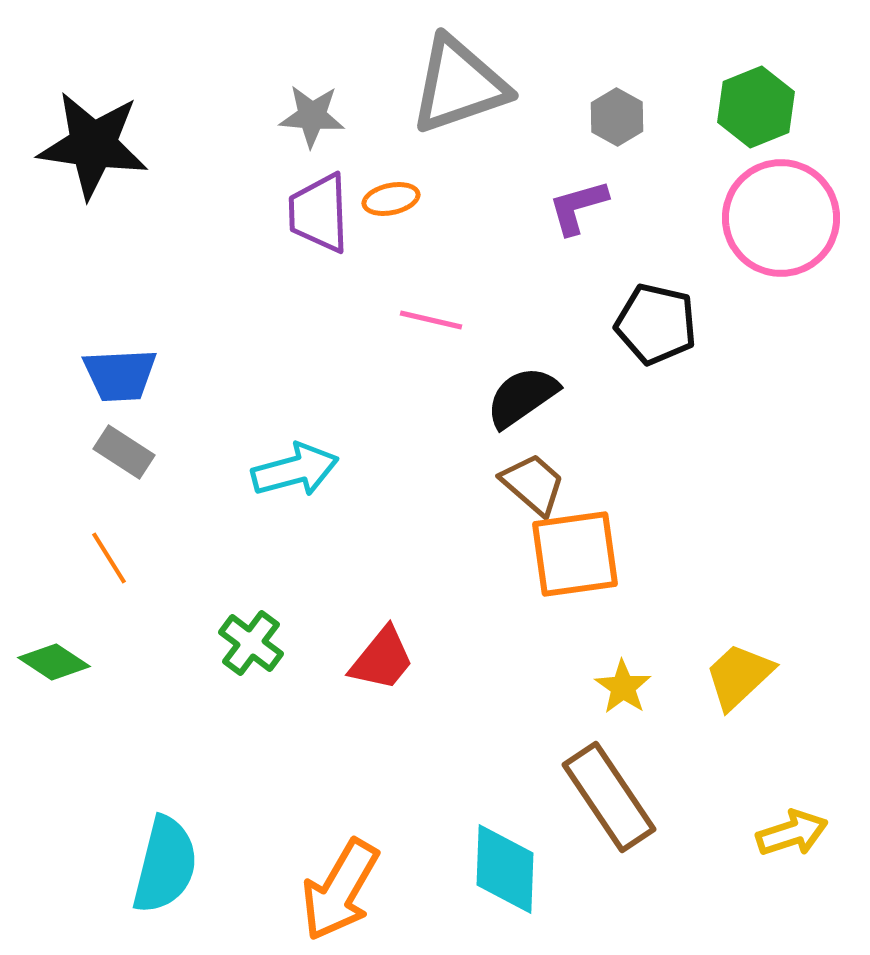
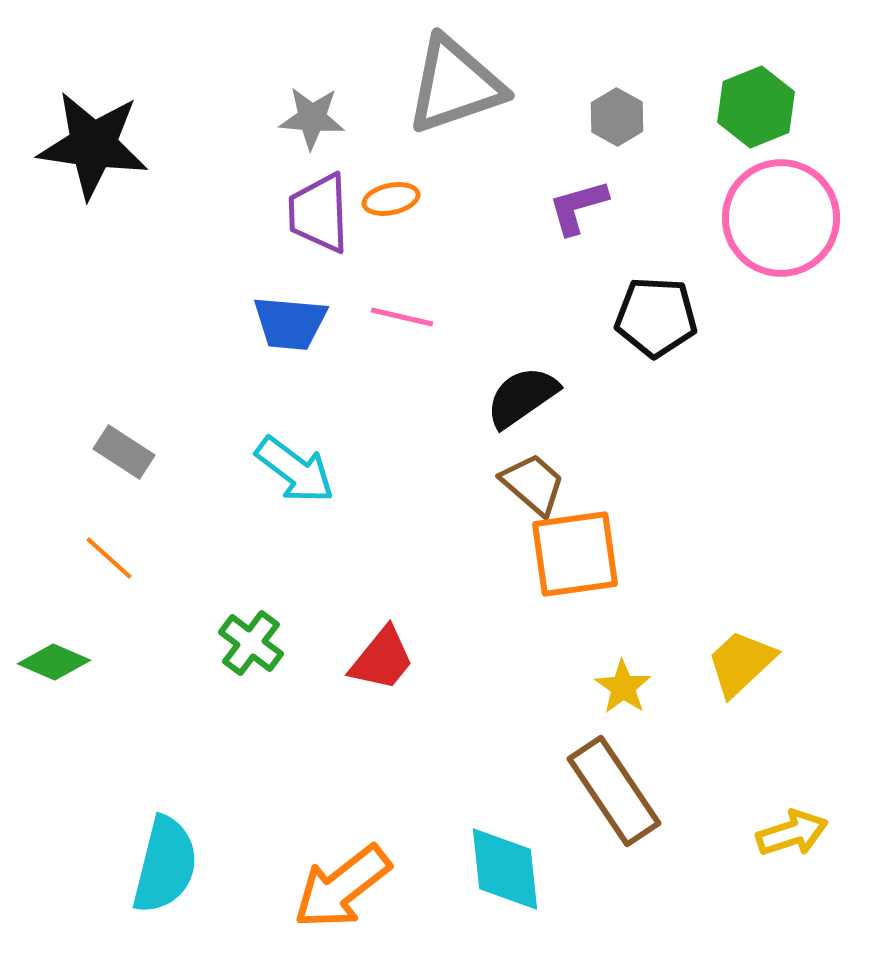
gray triangle: moved 4 px left
gray star: moved 2 px down
pink line: moved 29 px left, 3 px up
black pentagon: moved 7 px up; rotated 10 degrees counterclockwise
blue trapezoid: moved 170 px right, 52 px up; rotated 8 degrees clockwise
cyan arrow: rotated 52 degrees clockwise
orange line: rotated 16 degrees counterclockwise
green diamond: rotated 10 degrees counterclockwise
yellow trapezoid: moved 2 px right, 13 px up
brown rectangle: moved 5 px right, 6 px up
cyan diamond: rotated 8 degrees counterclockwise
orange arrow: moved 2 px right, 3 px up; rotated 22 degrees clockwise
